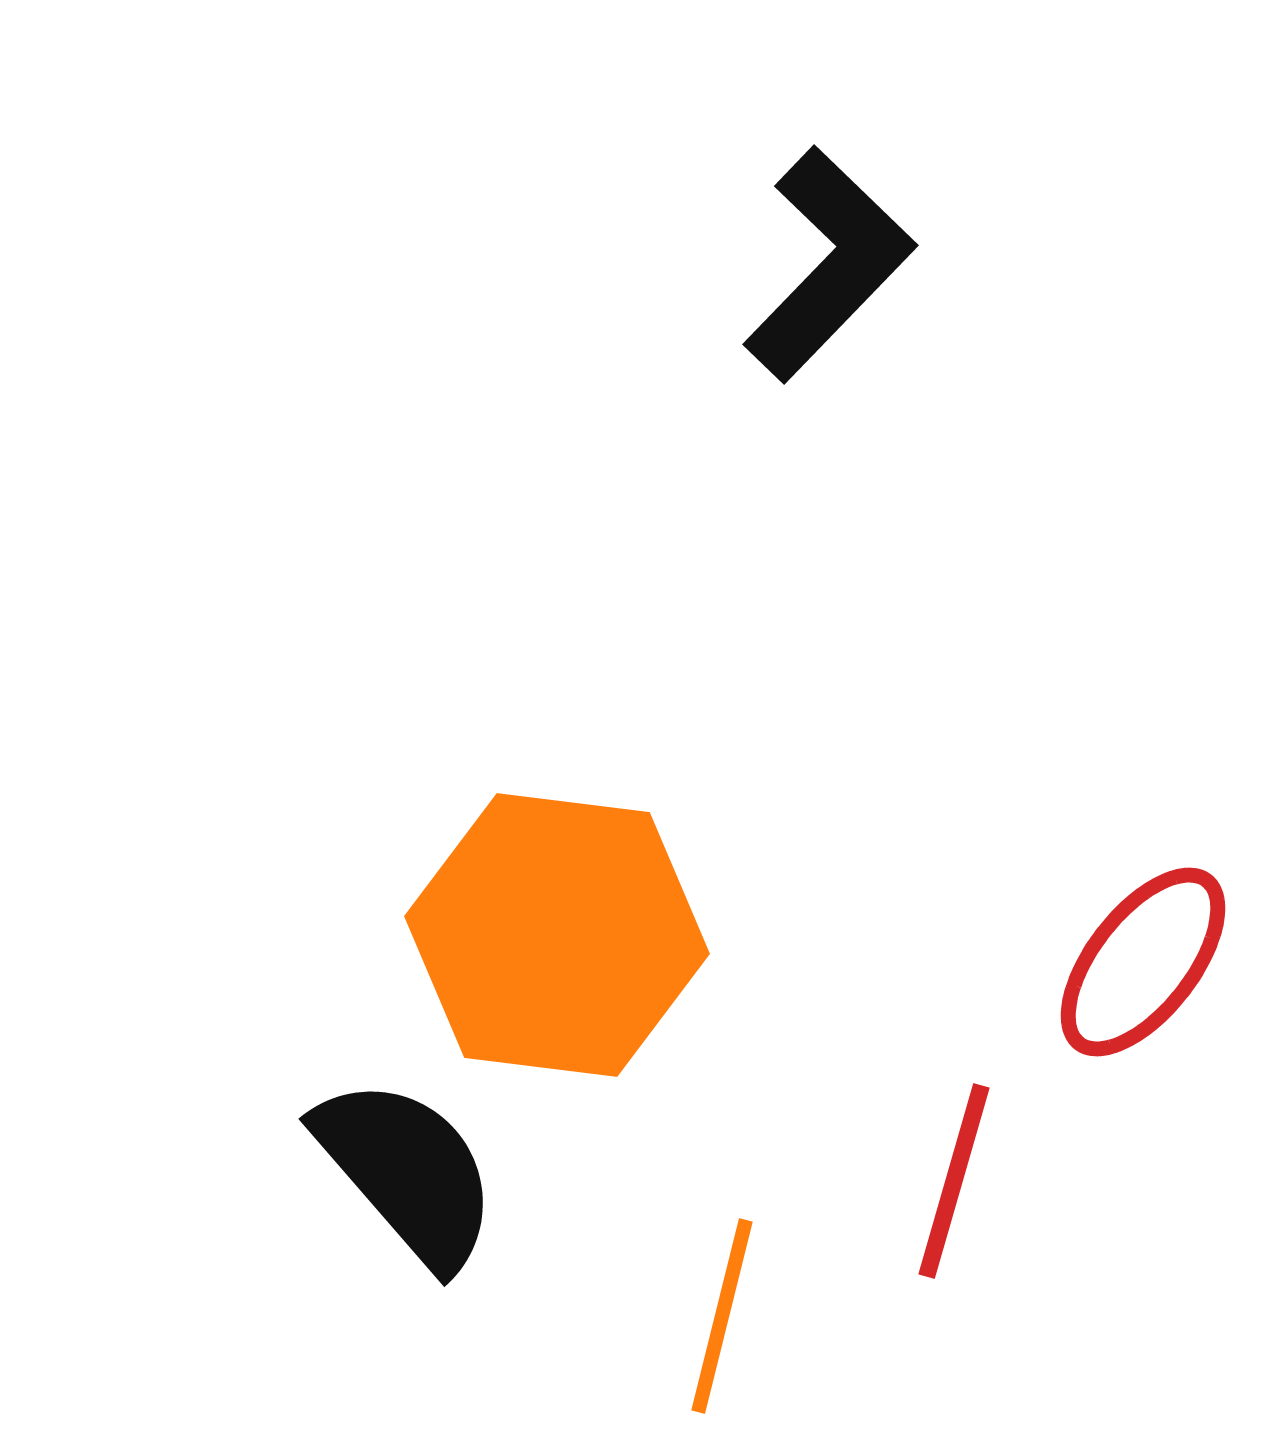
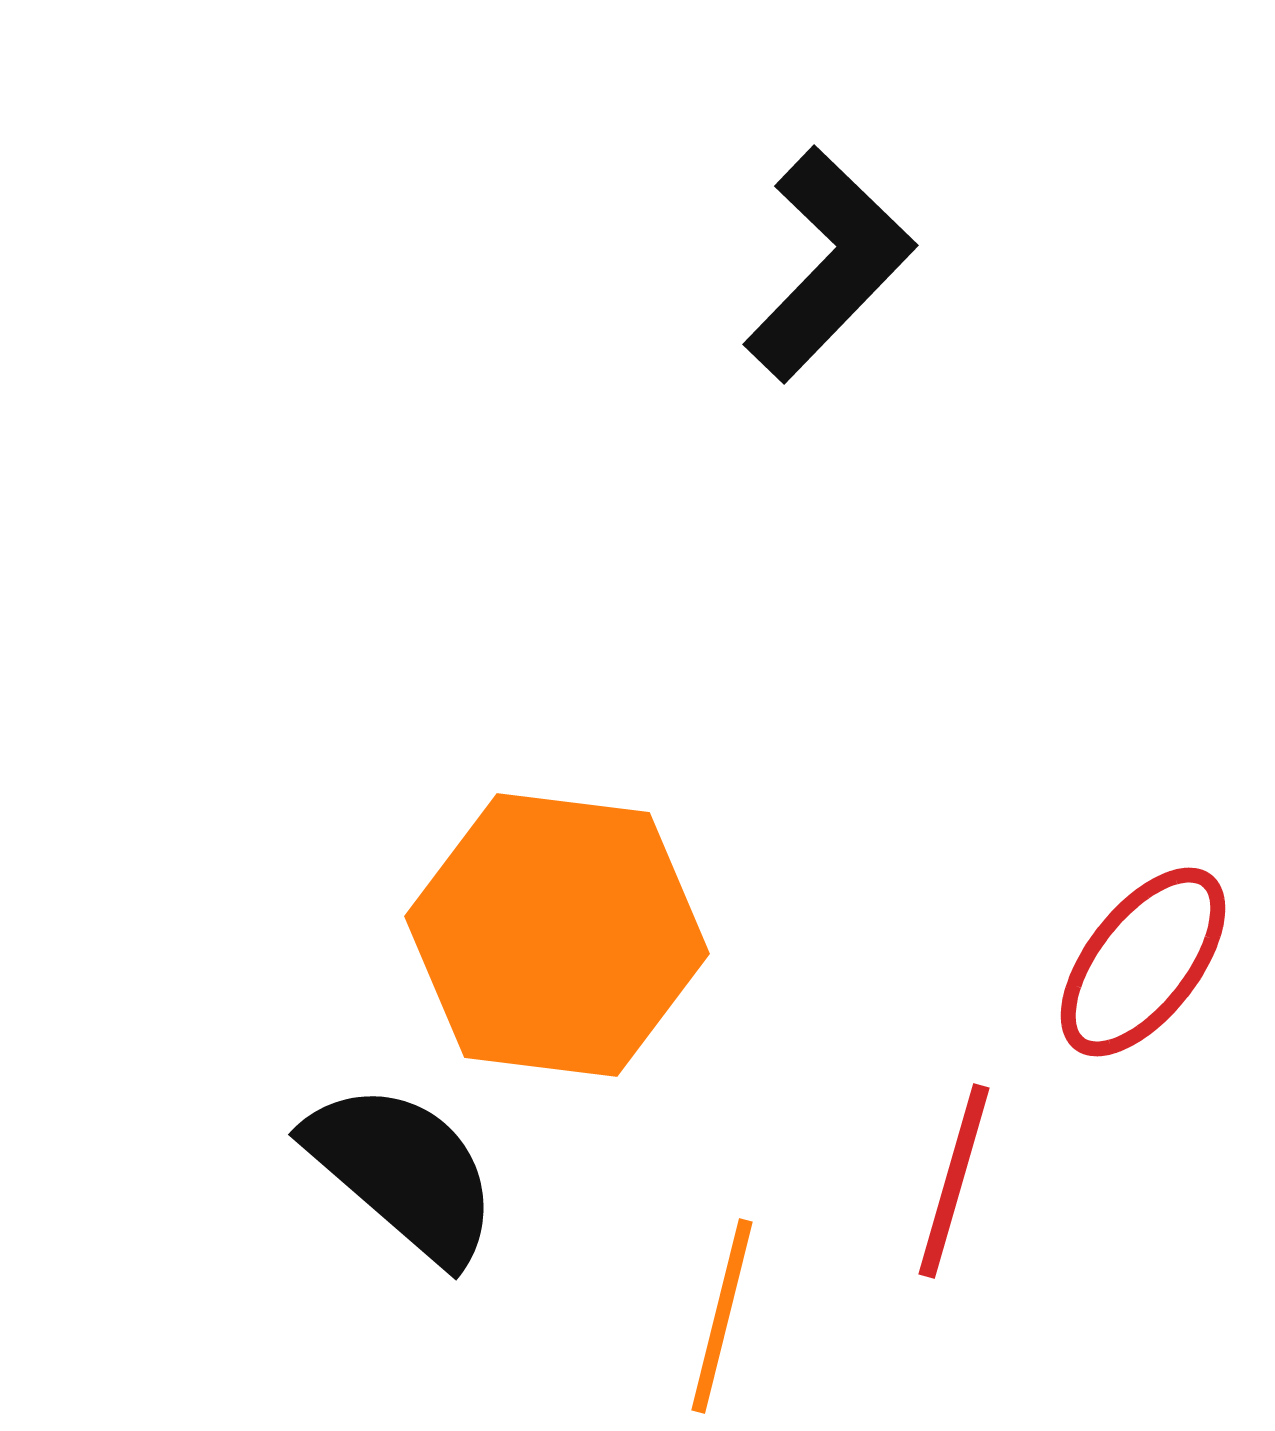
black semicircle: moved 4 px left; rotated 8 degrees counterclockwise
